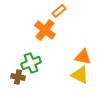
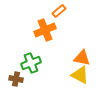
orange cross: rotated 30 degrees clockwise
orange triangle: moved 1 px left, 1 px down
brown cross: moved 2 px left, 2 px down
